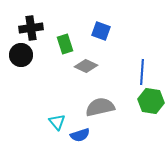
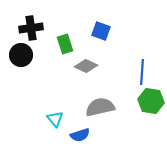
cyan triangle: moved 2 px left, 3 px up
